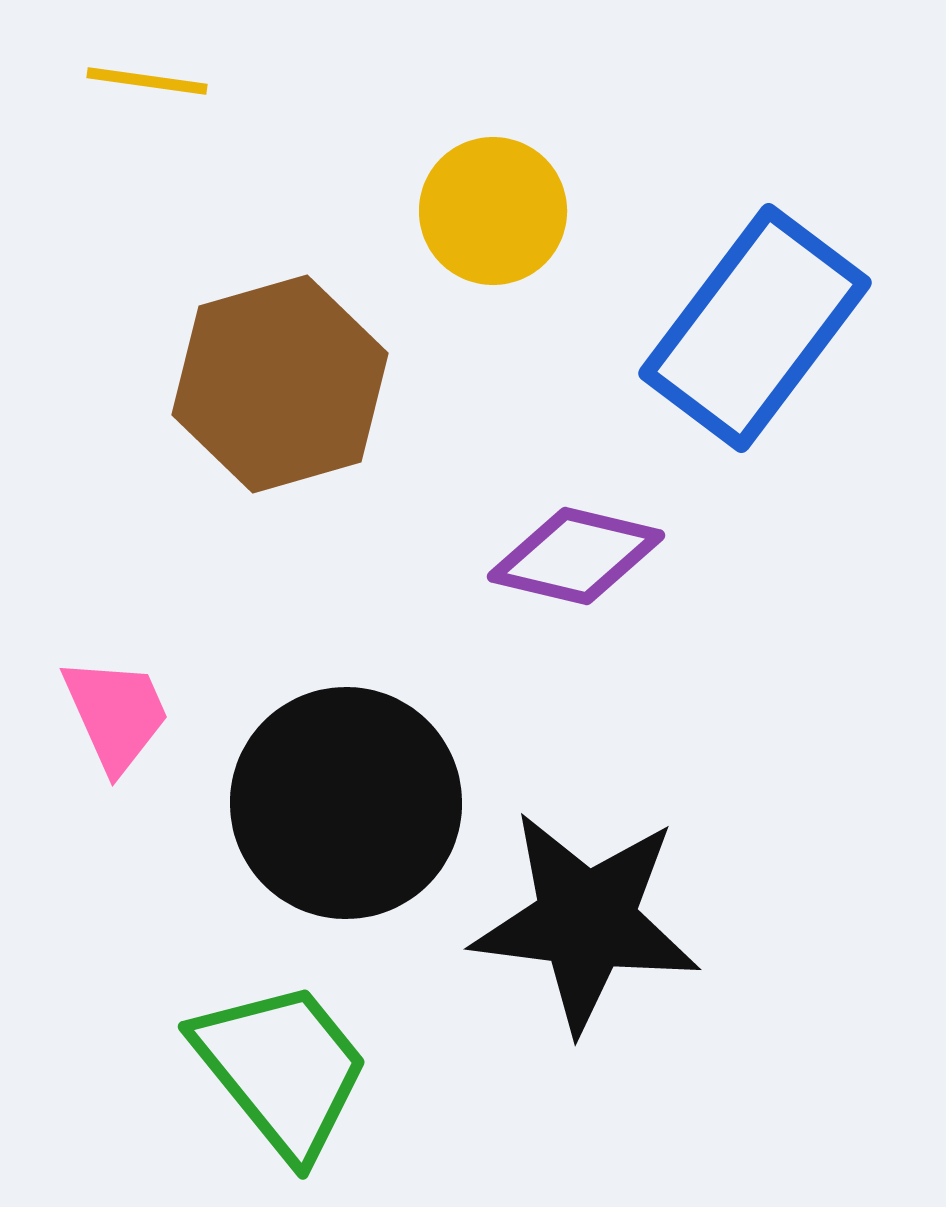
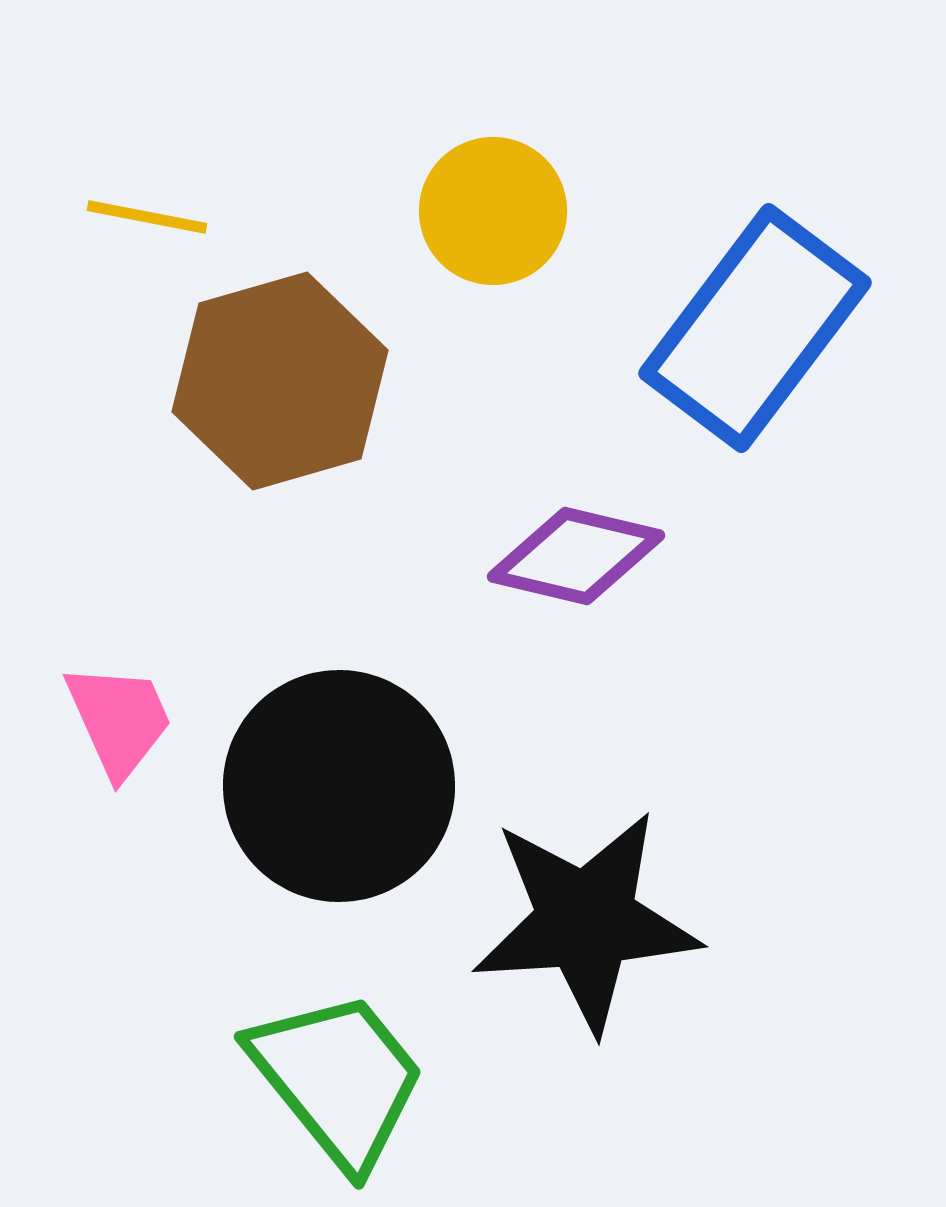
yellow line: moved 136 px down; rotated 3 degrees clockwise
brown hexagon: moved 3 px up
pink trapezoid: moved 3 px right, 6 px down
black circle: moved 7 px left, 17 px up
black star: rotated 11 degrees counterclockwise
green trapezoid: moved 56 px right, 10 px down
